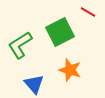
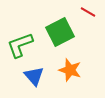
green L-shape: rotated 12 degrees clockwise
blue triangle: moved 8 px up
